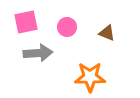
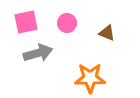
pink circle: moved 4 px up
gray arrow: rotated 12 degrees counterclockwise
orange star: moved 1 px down
